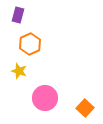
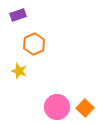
purple rectangle: rotated 56 degrees clockwise
orange hexagon: moved 4 px right
pink circle: moved 12 px right, 9 px down
